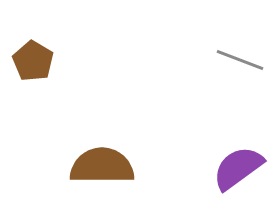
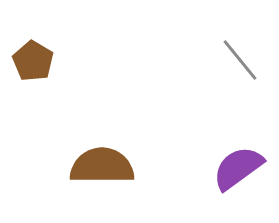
gray line: rotated 30 degrees clockwise
